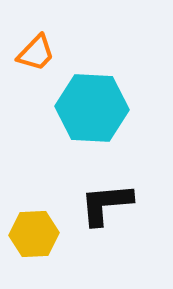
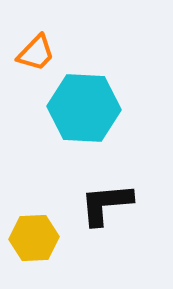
cyan hexagon: moved 8 px left
yellow hexagon: moved 4 px down
